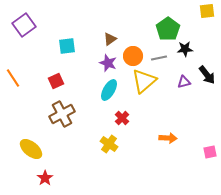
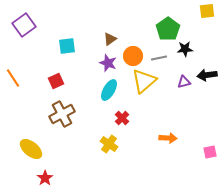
black arrow: rotated 120 degrees clockwise
